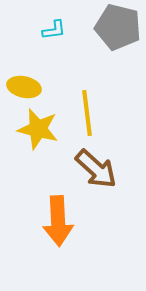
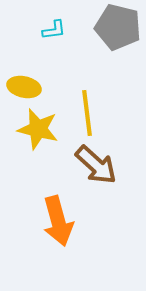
brown arrow: moved 4 px up
orange arrow: rotated 12 degrees counterclockwise
